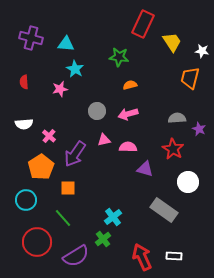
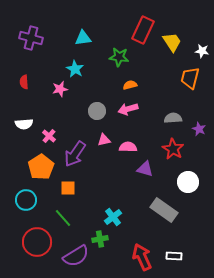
red rectangle: moved 6 px down
cyan triangle: moved 17 px right, 6 px up; rotated 12 degrees counterclockwise
pink arrow: moved 5 px up
gray semicircle: moved 4 px left
green cross: moved 3 px left; rotated 28 degrees clockwise
